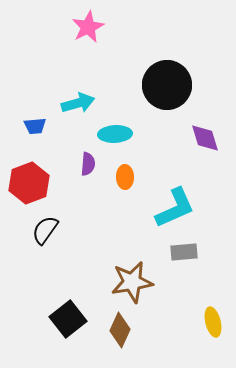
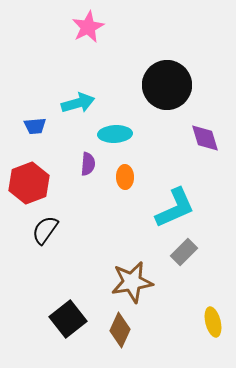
gray rectangle: rotated 40 degrees counterclockwise
